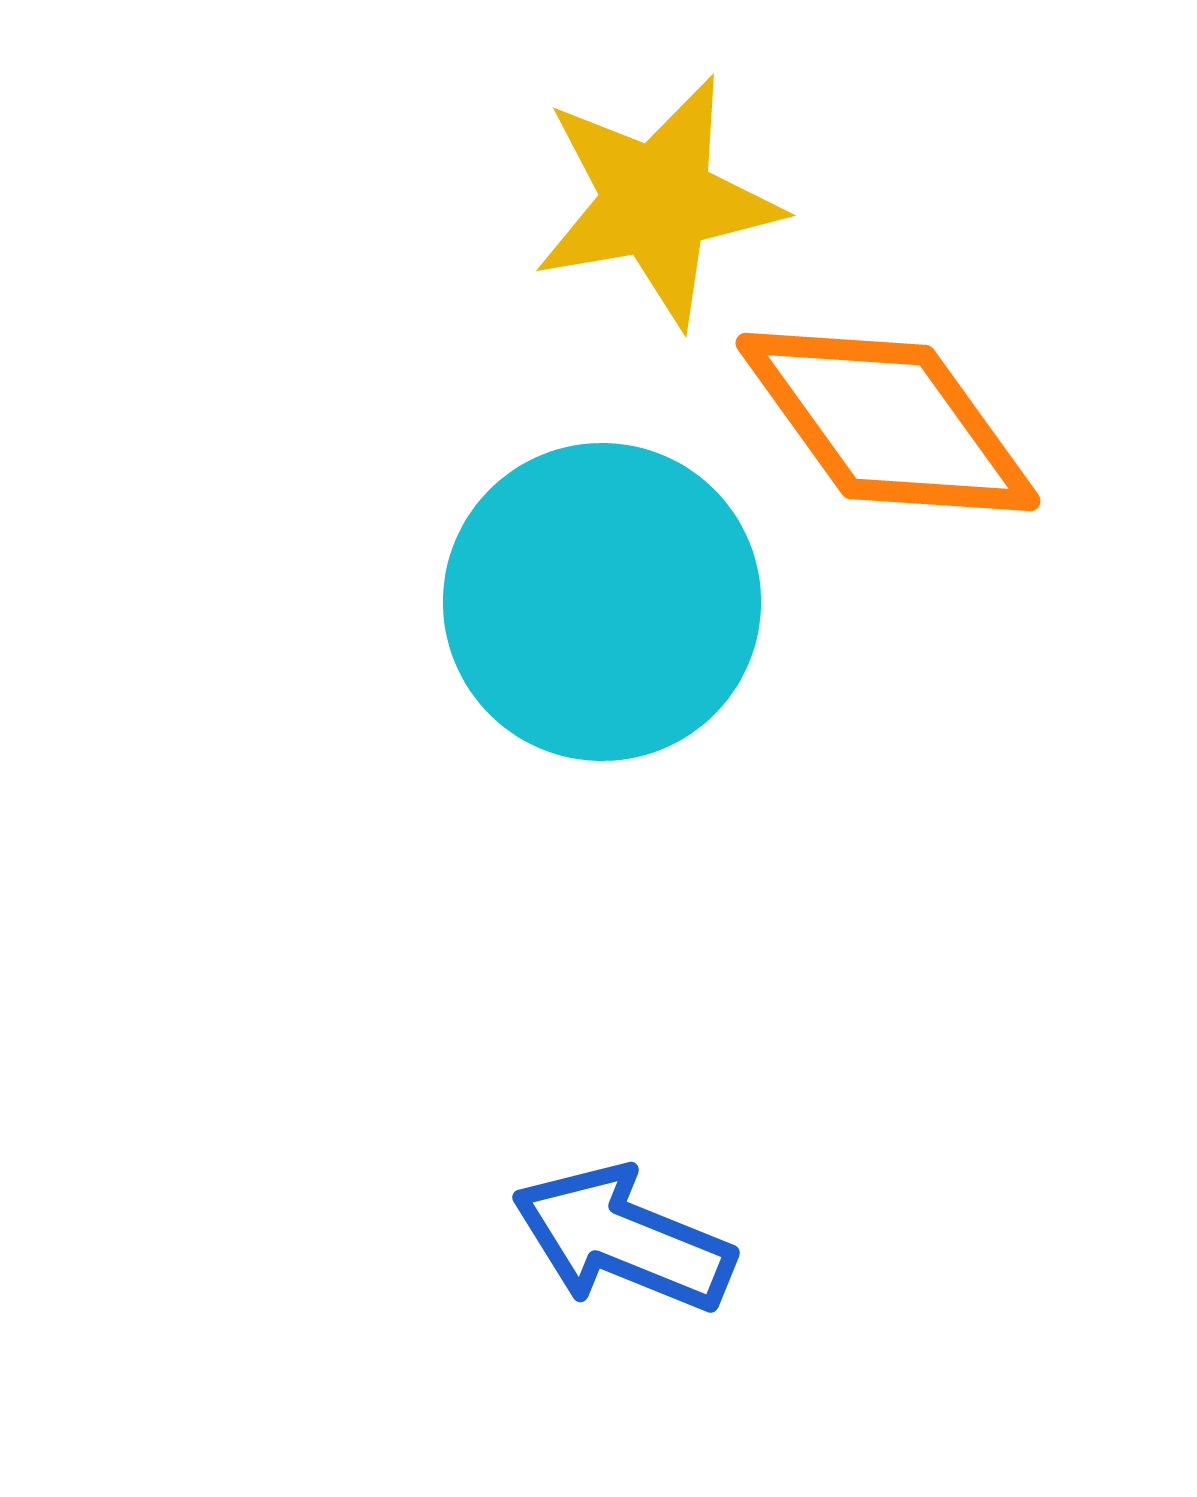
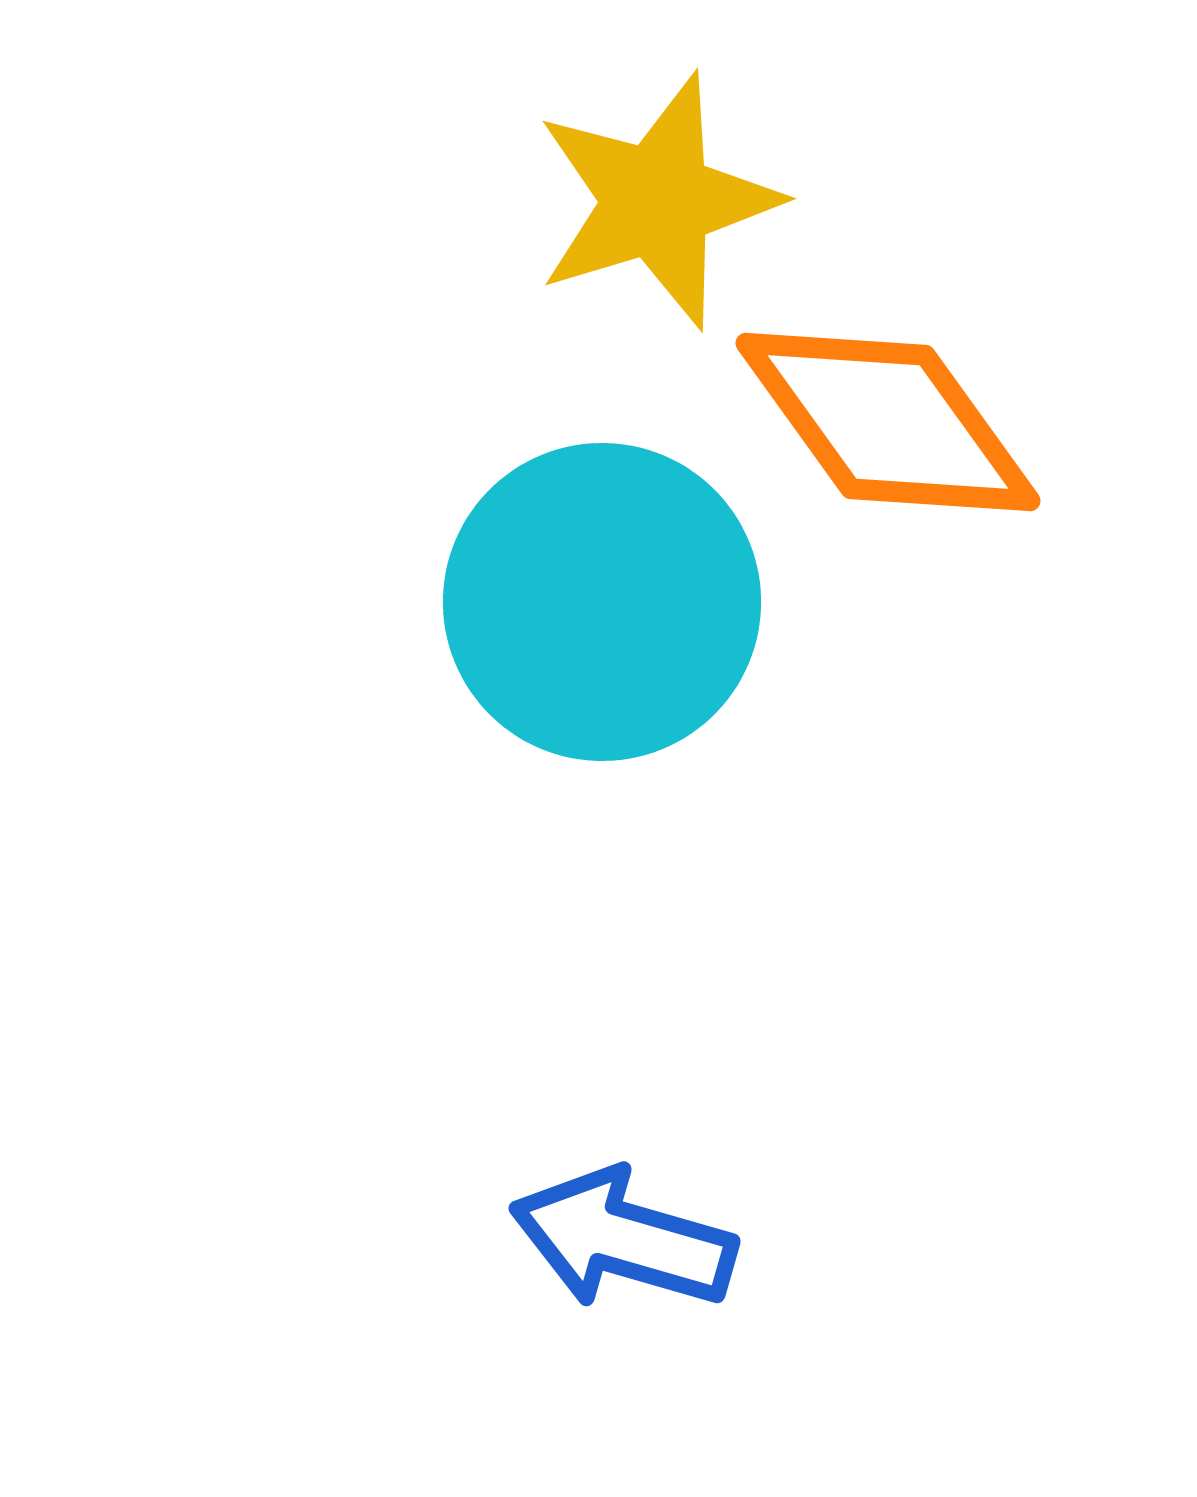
yellow star: rotated 7 degrees counterclockwise
blue arrow: rotated 6 degrees counterclockwise
